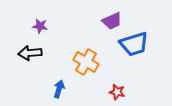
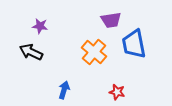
purple trapezoid: moved 1 px left, 1 px up; rotated 15 degrees clockwise
blue trapezoid: rotated 96 degrees clockwise
black arrow: moved 1 px right, 1 px up; rotated 30 degrees clockwise
orange cross: moved 8 px right, 10 px up; rotated 10 degrees clockwise
blue arrow: moved 5 px right, 1 px down
